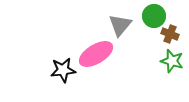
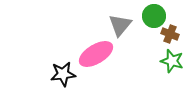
black star: moved 4 px down
